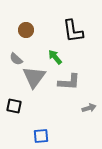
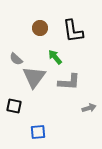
brown circle: moved 14 px right, 2 px up
blue square: moved 3 px left, 4 px up
